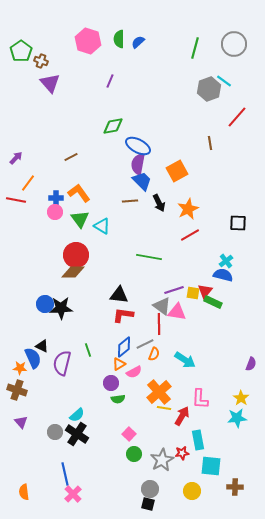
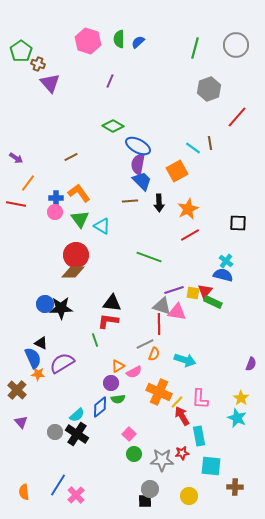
gray circle at (234, 44): moved 2 px right, 1 px down
brown cross at (41, 61): moved 3 px left, 3 px down
cyan line at (224, 81): moved 31 px left, 67 px down
green diamond at (113, 126): rotated 40 degrees clockwise
purple arrow at (16, 158): rotated 80 degrees clockwise
red line at (16, 200): moved 4 px down
black arrow at (159, 203): rotated 24 degrees clockwise
green line at (149, 257): rotated 10 degrees clockwise
cyan cross at (226, 261): rotated 16 degrees counterclockwise
black triangle at (119, 295): moved 7 px left, 8 px down
gray triangle at (162, 306): rotated 18 degrees counterclockwise
red L-shape at (123, 315): moved 15 px left, 6 px down
black triangle at (42, 346): moved 1 px left, 3 px up
blue diamond at (124, 347): moved 24 px left, 60 px down
green line at (88, 350): moved 7 px right, 10 px up
cyan arrow at (185, 360): rotated 15 degrees counterclockwise
purple semicircle at (62, 363): rotated 45 degrees clockwise
orange triangle at (119, 364): moved 1 px left, 2 px down
orange star at (20, 368): moved 18 px right, 6 px down
brown cross at (17, 390): rotated 24 degrees clockwise
orange cross at (159, 392): rotated 25 degrees counterclockwise
yellow line at (164, 408): moved 13 px right, 6 px up; rotated 56 degrees counterclockwise
red arrow at (182, 416): rotated 60 degrees counterclockwise
cyan star at (237, 418): rotated 30 degrees clockwise
cyan rectangle at (198, 440): moved 1 px right, 4 px up
gray star at (162, 460): rotated 30 degrees clockwise
blue line at (65, 474): moved 7 px left, 11 px down; rotated 45 degrees clockwise
yellow circle at (192, 491): moved 3 px left, 5 px down
pink cross at (73, 494): moved 3 px right, 1 px down
black square at (148, 504): moved 3 px left, 3 px up; rotated 16 degrees counterclockwise
